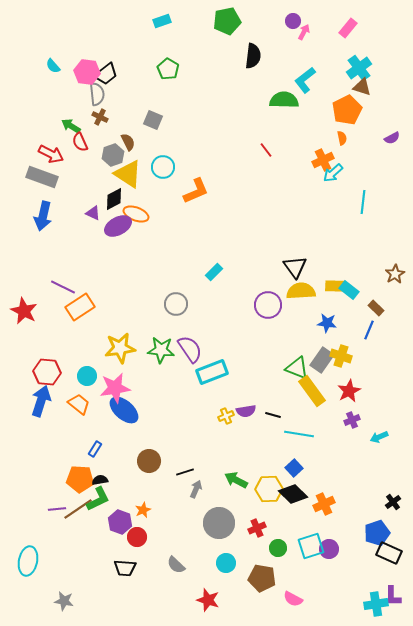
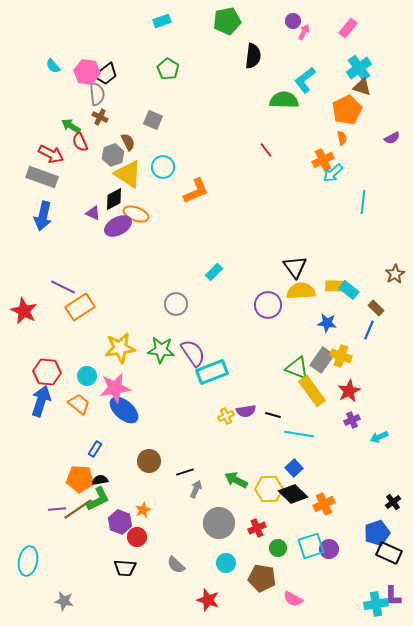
purple semicircle at (190, 349): moved 3 px right, 4 px down
